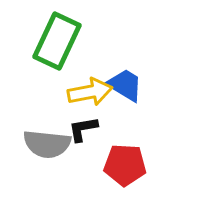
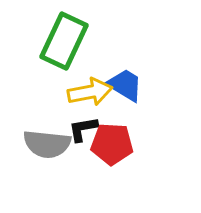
green rectangle: moved 7 px right
red pentagon: moved 13 px left, 21 px up
